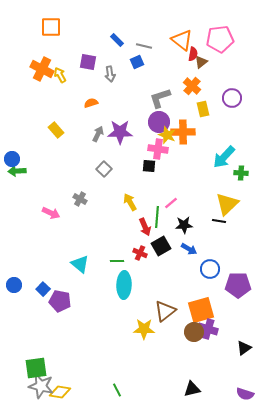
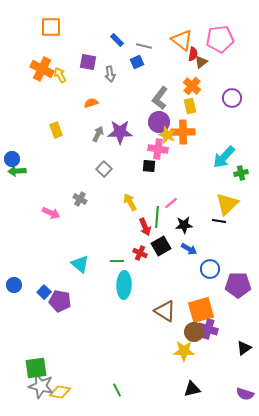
gray L-shape at (160, 98): rotated 35 degrees counterclockwise
yellow rectangle at (203, 109): moved 13 px left, 3 px up
yellow rectangle at (56, 130): rotated 21 degrees clockwise
green cross at (241, 173): rotated 16 degrees counterclockwise
blue square at (43, 289): moved 1 px right, 3 px down
brown triangle at (165, 311): rotated 50 degrees counterclockwise
yellow star at (144, 329): moved 40 px right, 22 px down
